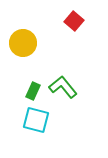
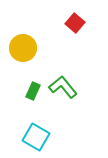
red square: moved 1 px right, 2 px down
yellow circle: moved 5 px down
cyan square: moved 17 px down; rotated 16 degrees clockwise
